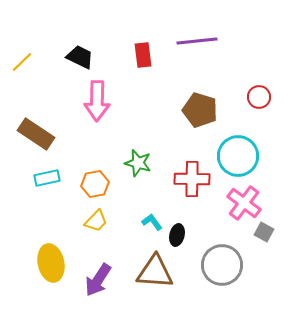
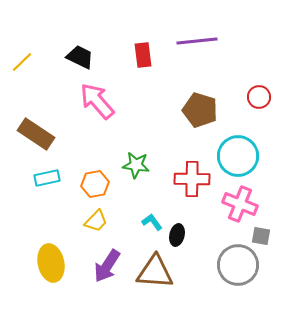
pink arrow: rotated 138 degrees clockwise
green star: moved 2 px left, 2 px down; rotated 8 degrees counterclockwise
pink cross: moved 4 px left, 1 px down; rotated 16 degrees counterclockwise
gray square: moved 3 px left, 4 px down; rotated 18 degrees counterclockwise
gray circle: moved 16 px right
purple arrow: moved 9 px right, 14 px up
